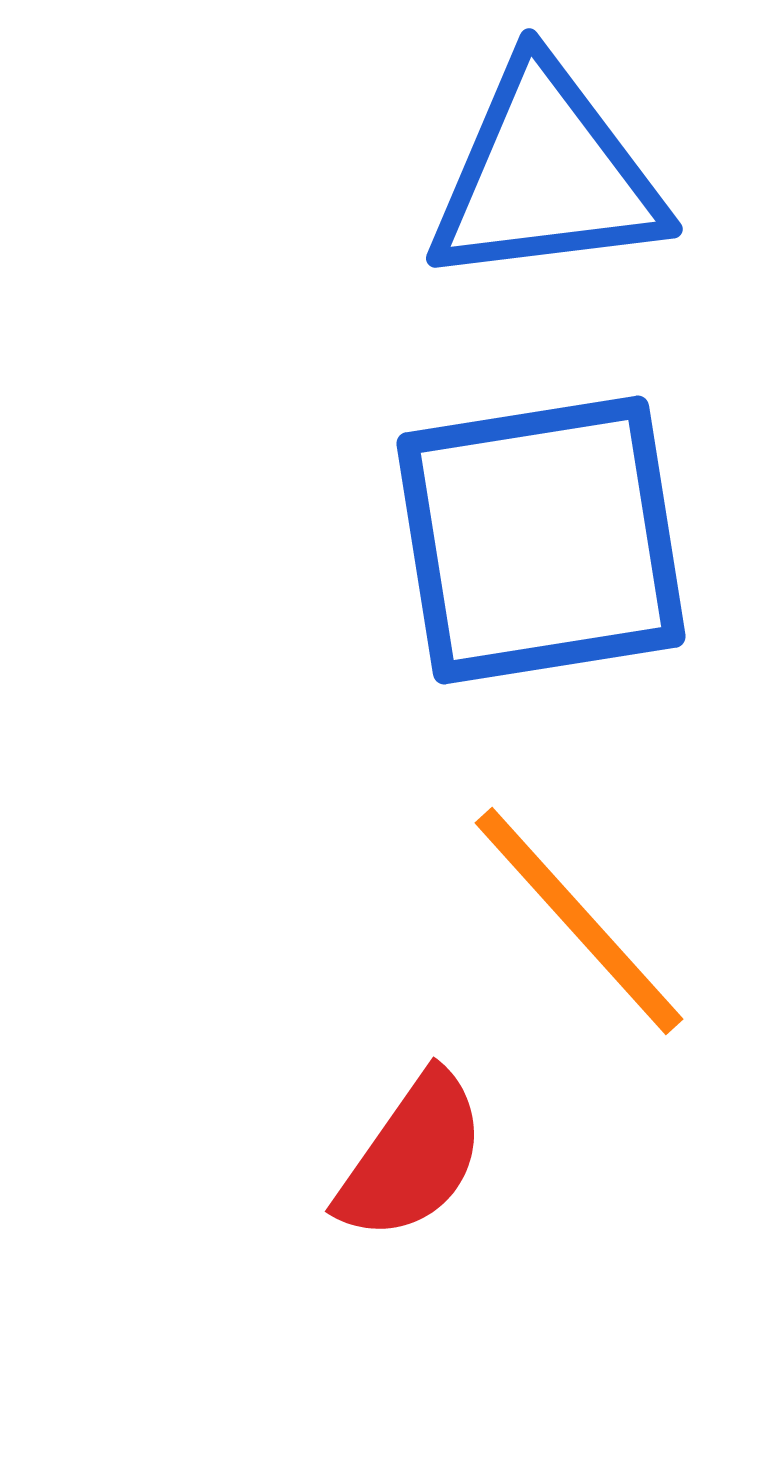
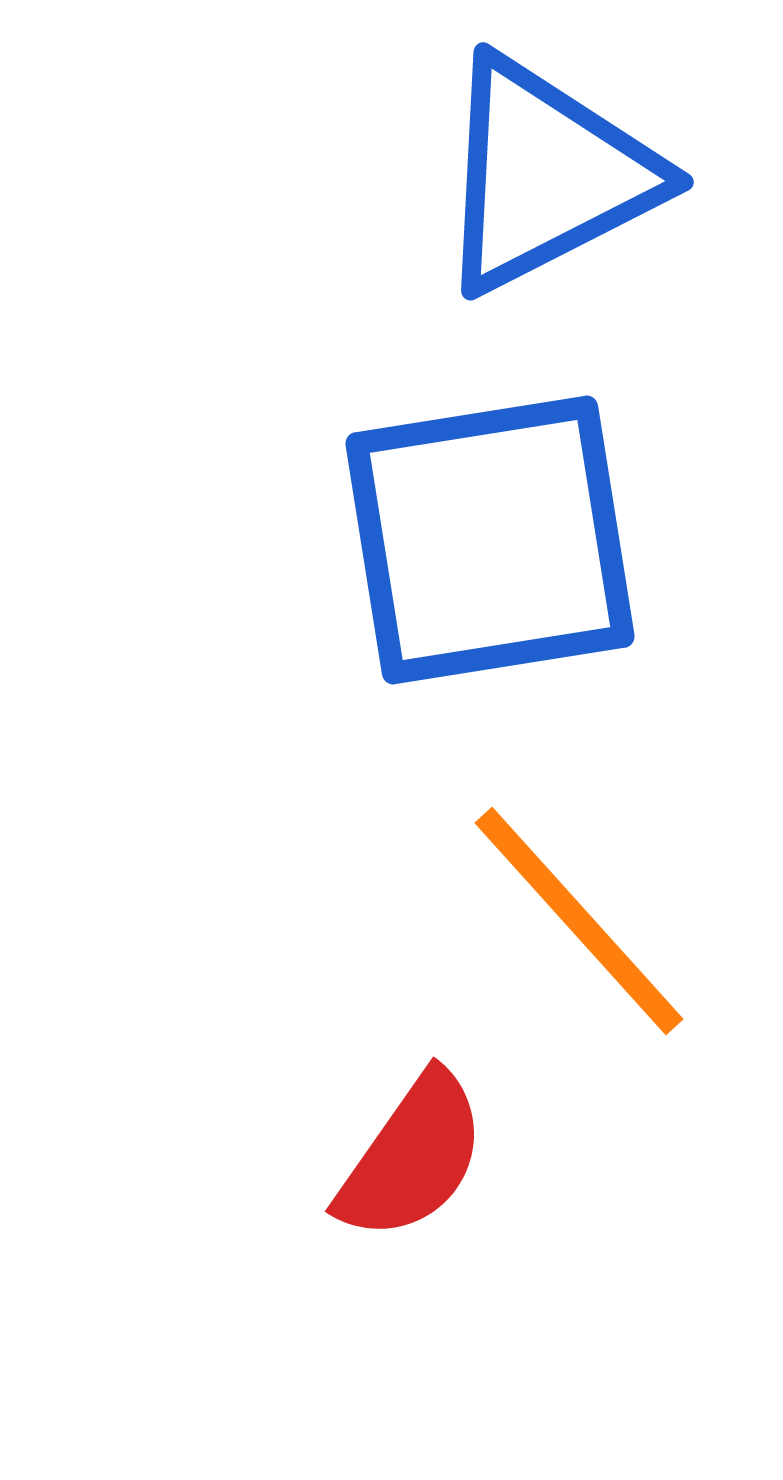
blue triangle: rotated 20 degrees counterclockwise
blue square: moved 51 px left
